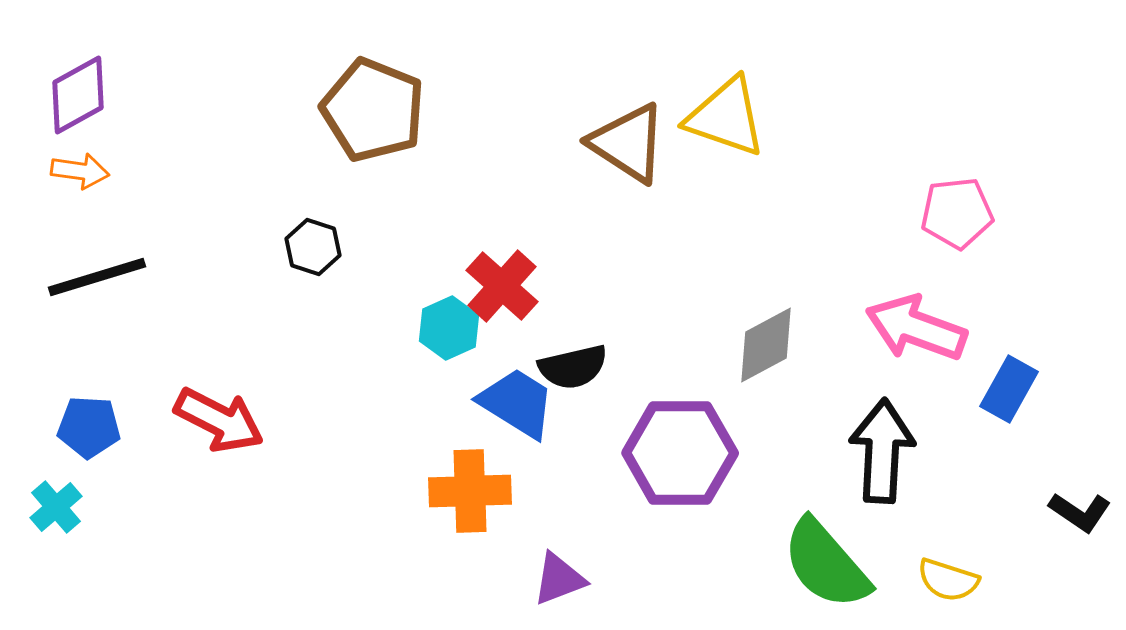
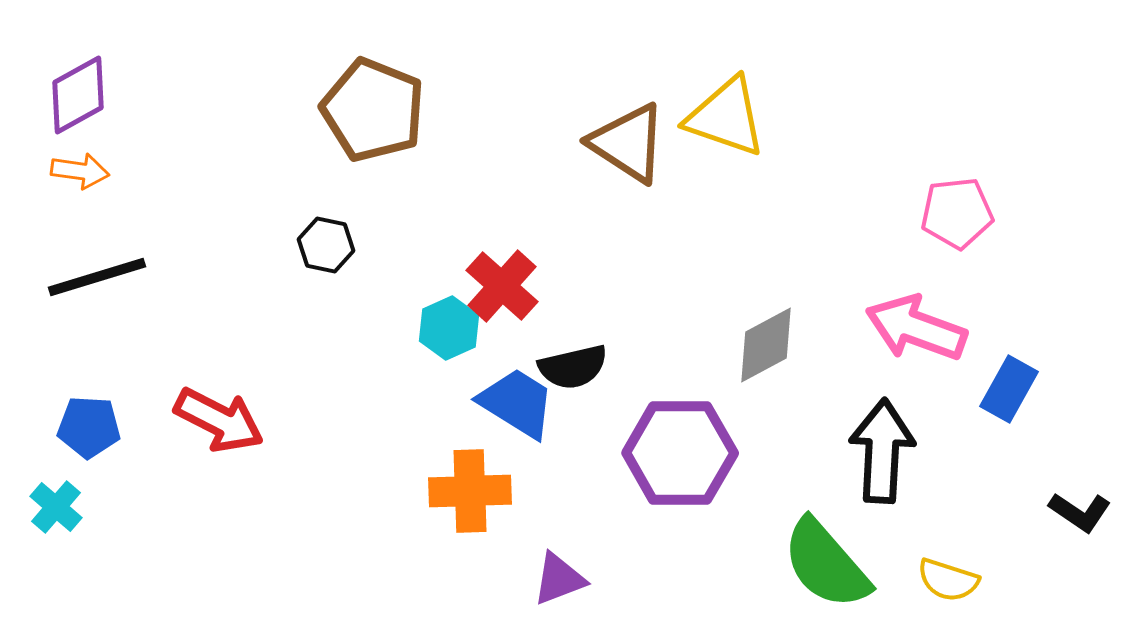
black hexagon: moved 13 px right, 2 px up; rotated 6 degrees counterclockwise
cyan cross: rotated 8 degrees counterclockwise
